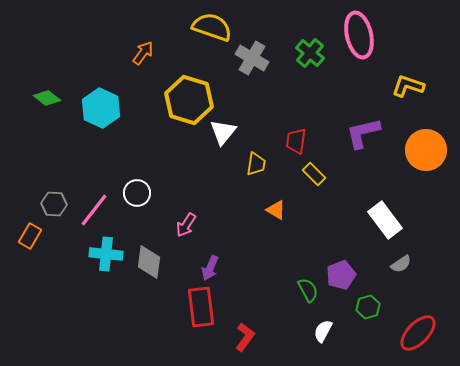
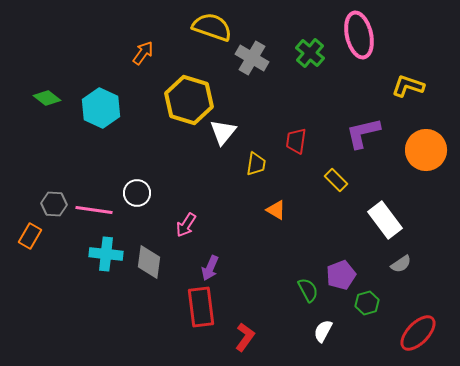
yellow rectangle: moved 22 px right, 6 px down
pink line: rotated 60 degrees clockwise
green hexagon: moved 1 px left, 4 px up
